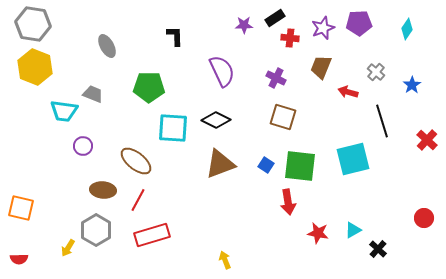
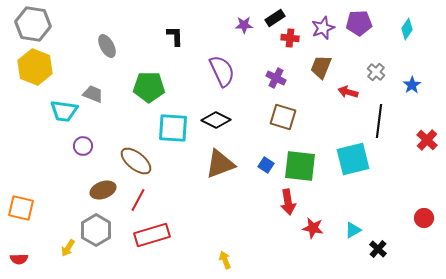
black line at (382, 121): moved 3 px left; rotated 24 degrees clockwise
brown ellipse at (103, 190): rotated 25 degrees counterclockwise
red star at (318, 233): moved 5 px left, 5 px up
